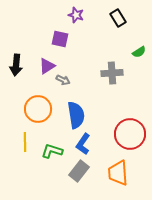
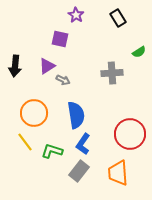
purple star: rotated 14 degrees clockwise
black arrow: moved 1 px left, 1 px down
orange circle: moved 4 px left, 4 px down
yellow line: rotated 36 degrees counterclockwise
